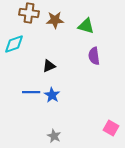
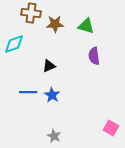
brown cross: moved 2 px right
brown star: moved 4 px down
blue line: moved 3 px left
